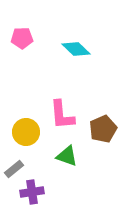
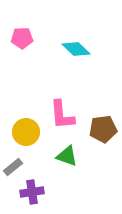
brown pentagon: rotated 16 degrees clockwise
gray rectangle: moved 1 px left, 2 px up
